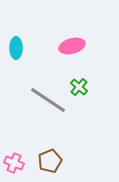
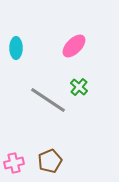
pink ellipse: moved 2 px right; rotated 30 degrees counterclockwise
pink cross: rotated 36 degrees counterclockwise
